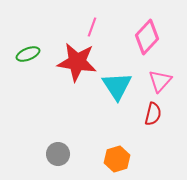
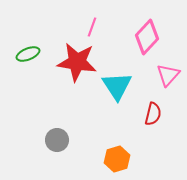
pink triangle: moved 8 px right, 6 px up
gray circle: moved 1 px left, 14 px up
